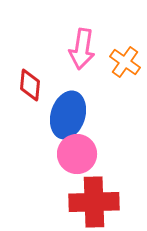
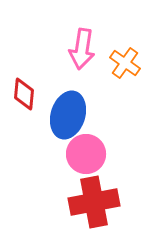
orange cross: moved 1 px down
red diamond: moved 6 px left, 9 px down
pink circle: moved 9 px right
red cross: rotated 9 degrees counterclockwise
